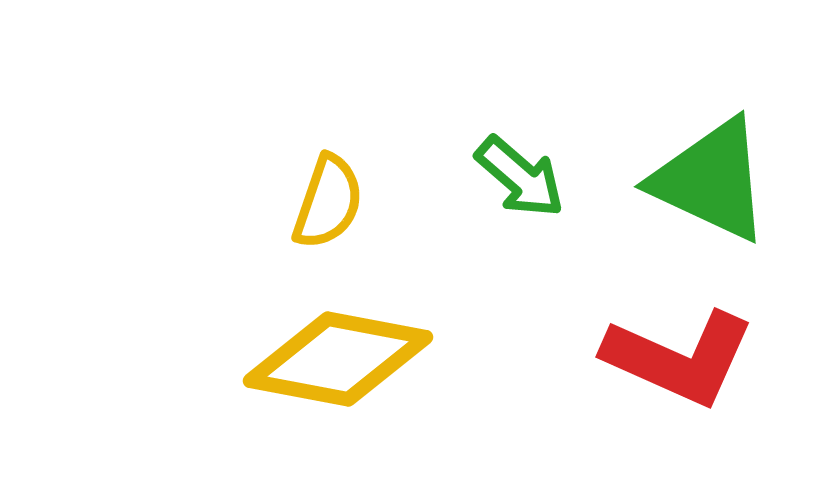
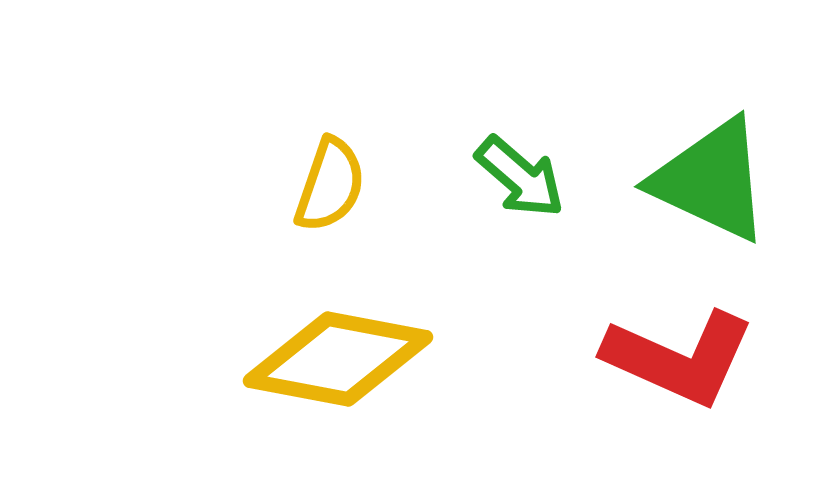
yellow semicircle: moved 2 px right, 17 px up
